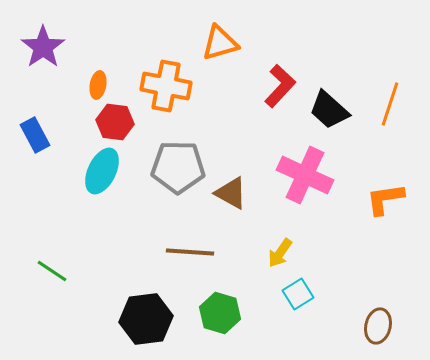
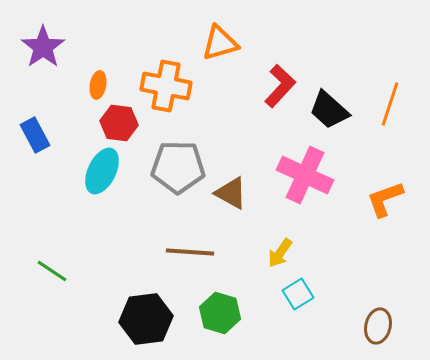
red hexagon: moved 4 px right, 1 px down
orange L-shape: rotated 12 degrees counterclockwise
